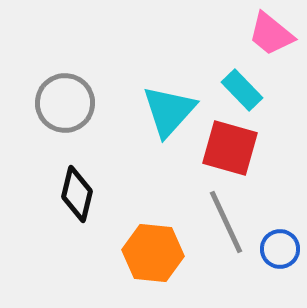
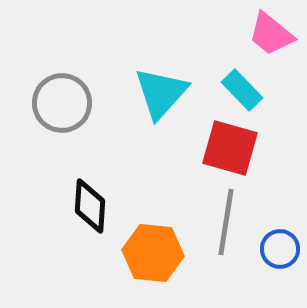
gray circle: moved 3 px left
cyan triangle: moved 8 px left, 18 px up
black diamond: moved 13 px right, 12 px down; rotated 10 degrees counterclockwise
gray line: rotated 34 degrees clockwise
